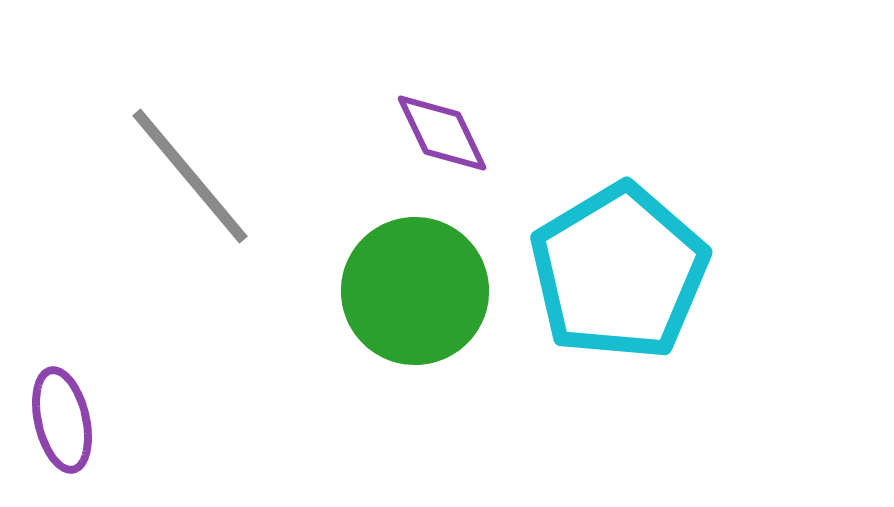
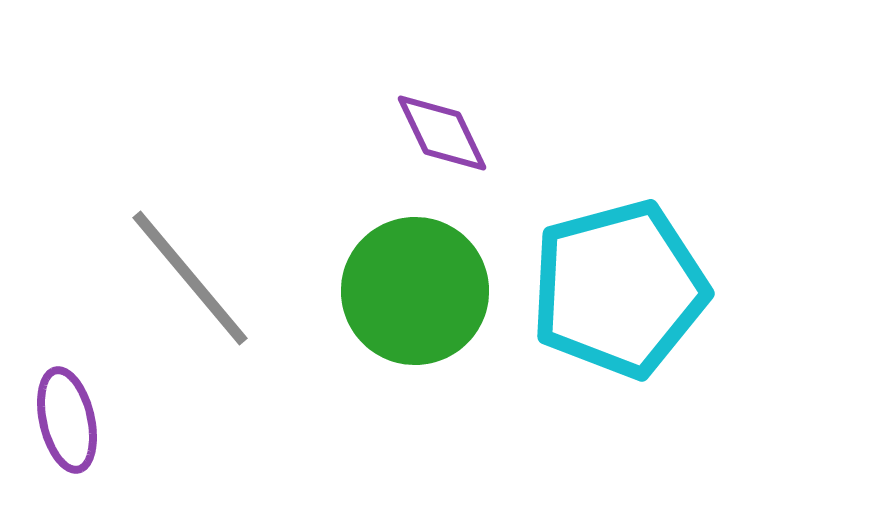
gray line: moved 102 px down
cyan pentagon: moved 17 px down; rotated 16 degrees clockwise
purple ellipse: moved 5 px right
